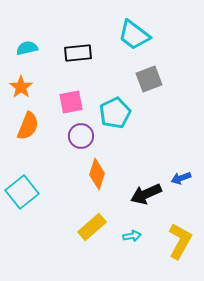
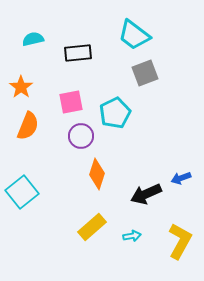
cyan semicircle: moved 6 px right, 9 px up
gray square: moved 4 px left, 6 px up
